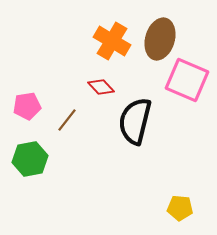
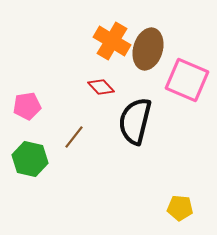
brown ellipse: moved 12 px left, 10 px down
brown line: moved 7 px right, 17 px down
green hexagon: rotated 24 degrees clockwise
